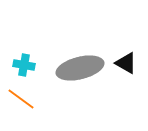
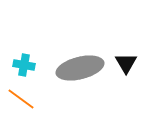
black triangle: rotated 30 degrees clockwise
